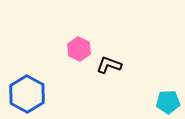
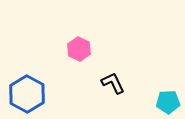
black L-shape: moved 4 px right, 18 px down; rotated 45 degrees clockwise
